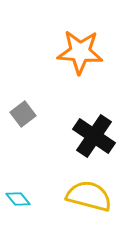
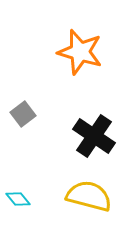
orange star: rotated 12 degrees clockwise
